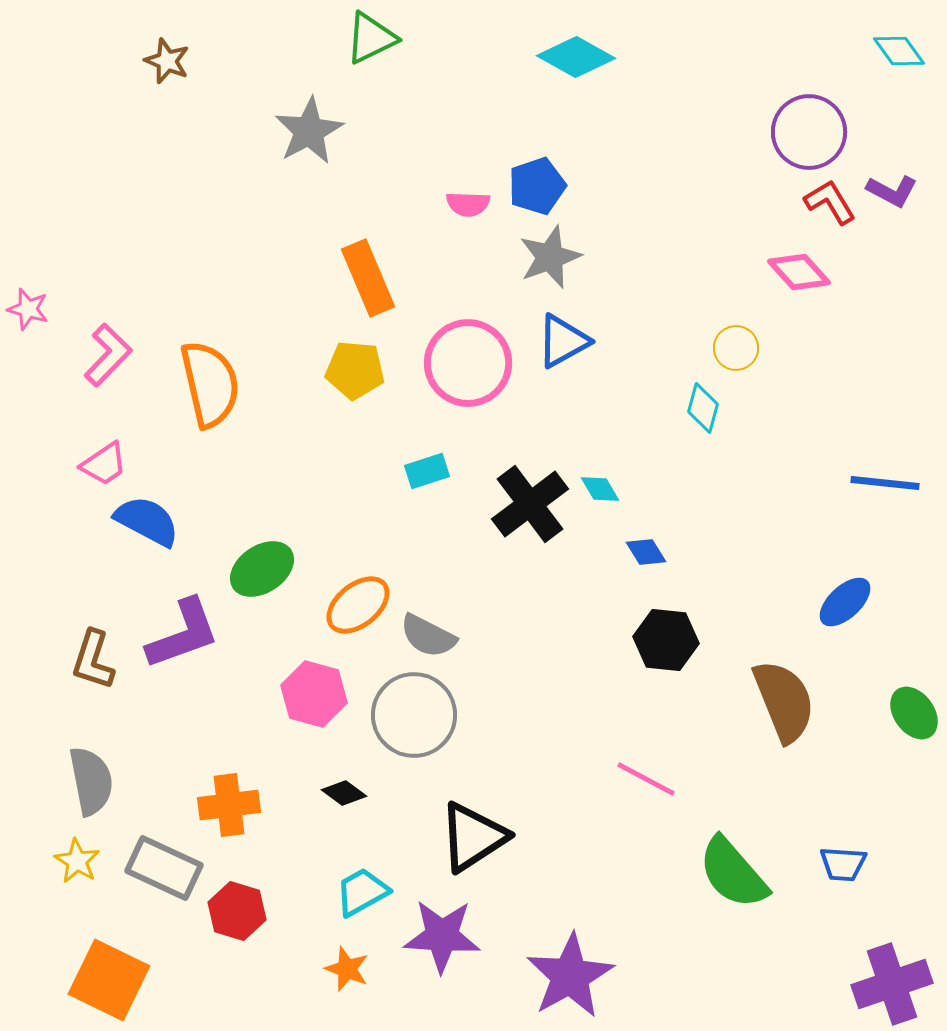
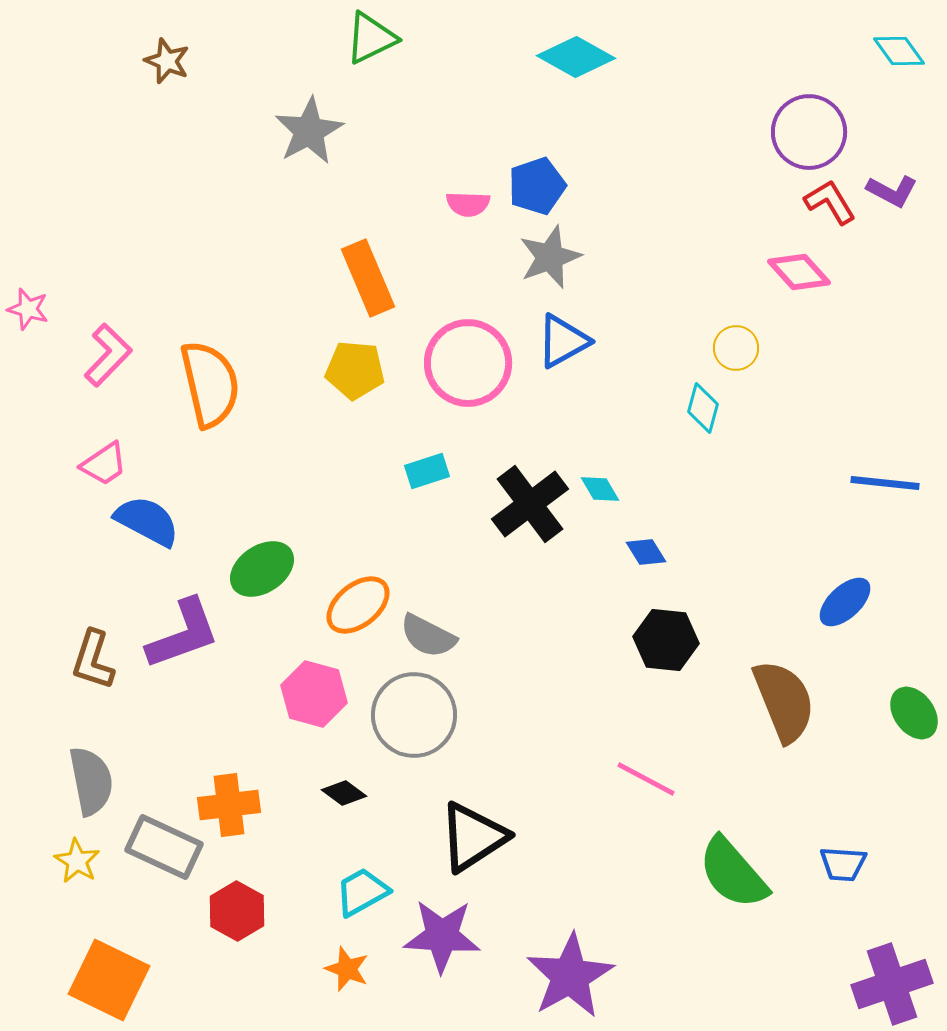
gray rectangle at (164, 868): moved 21 px up
red hexagon at (237, 911): rotated 12 degrees clockwise
